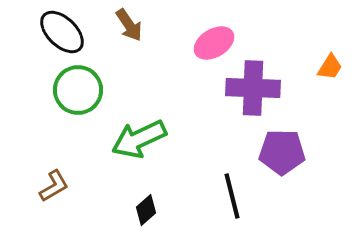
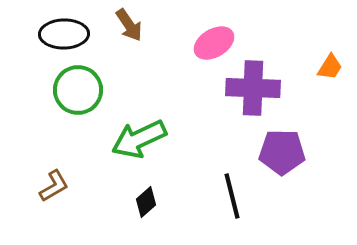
black ellipse: moved 2 px right, 2 px down; rotated 45 degrees counterclockwise
black diamond: moved 8 px up
